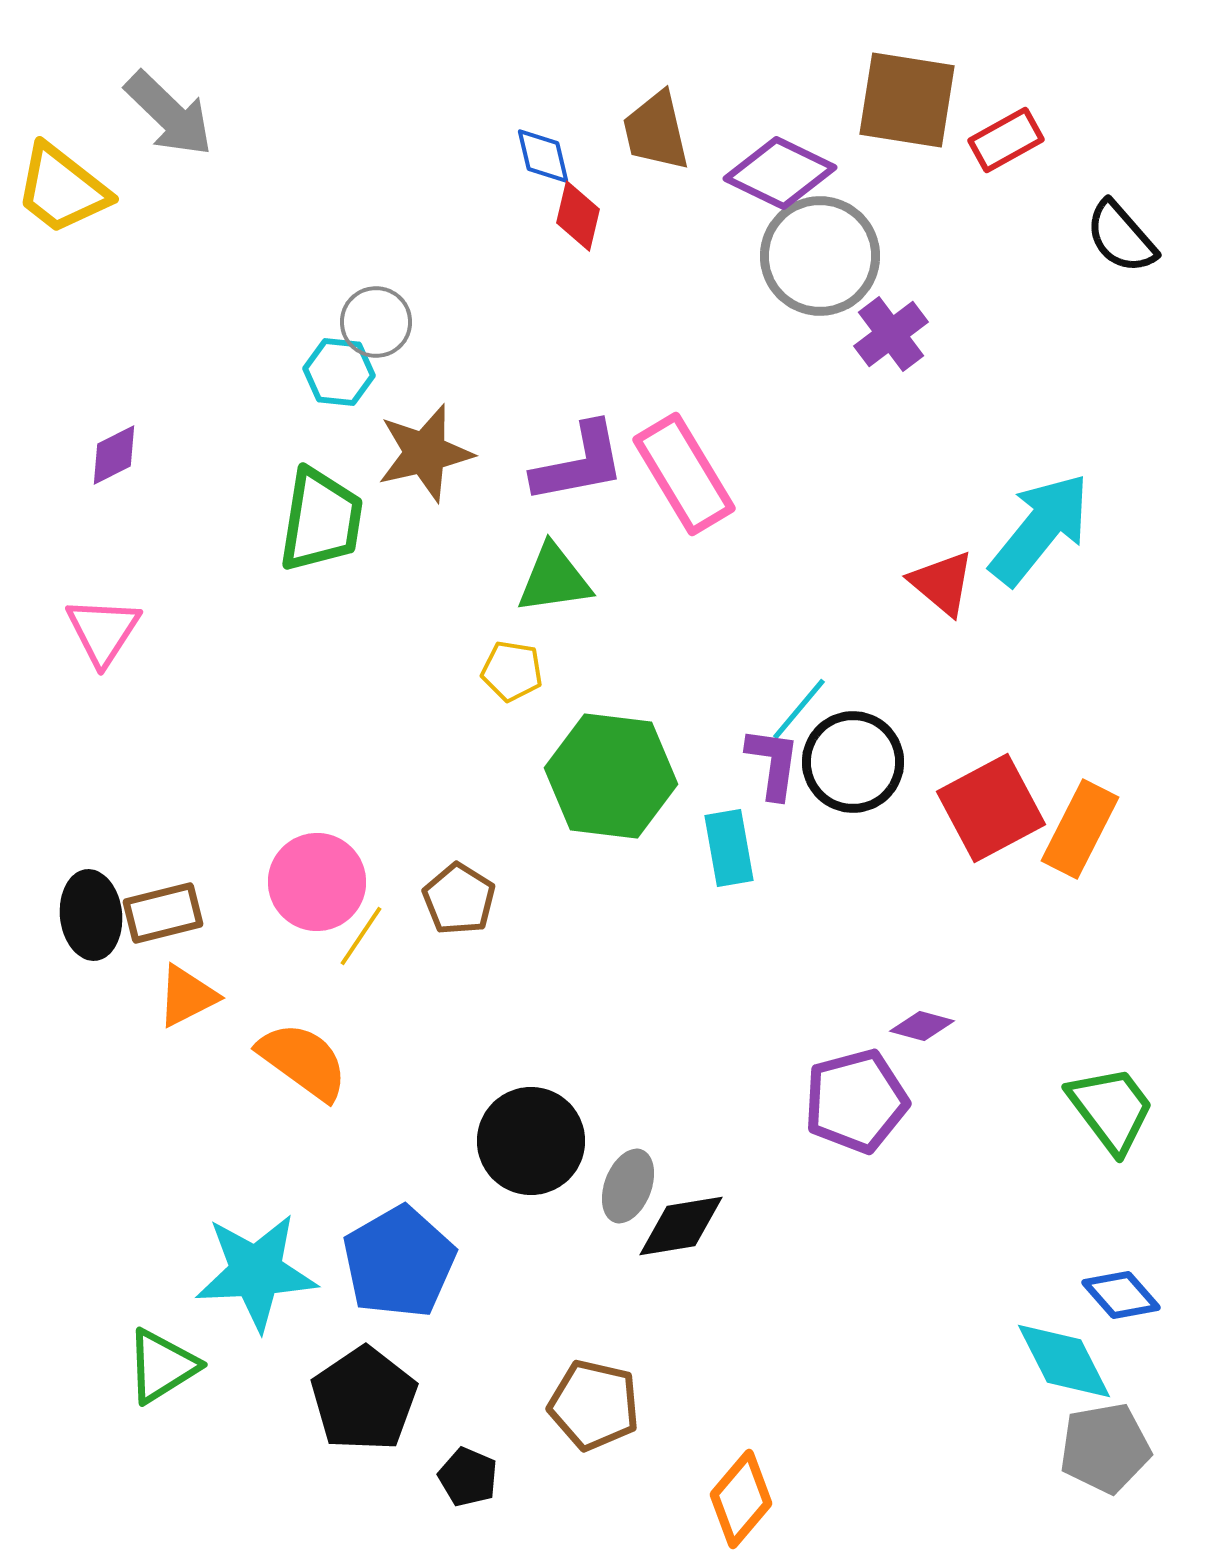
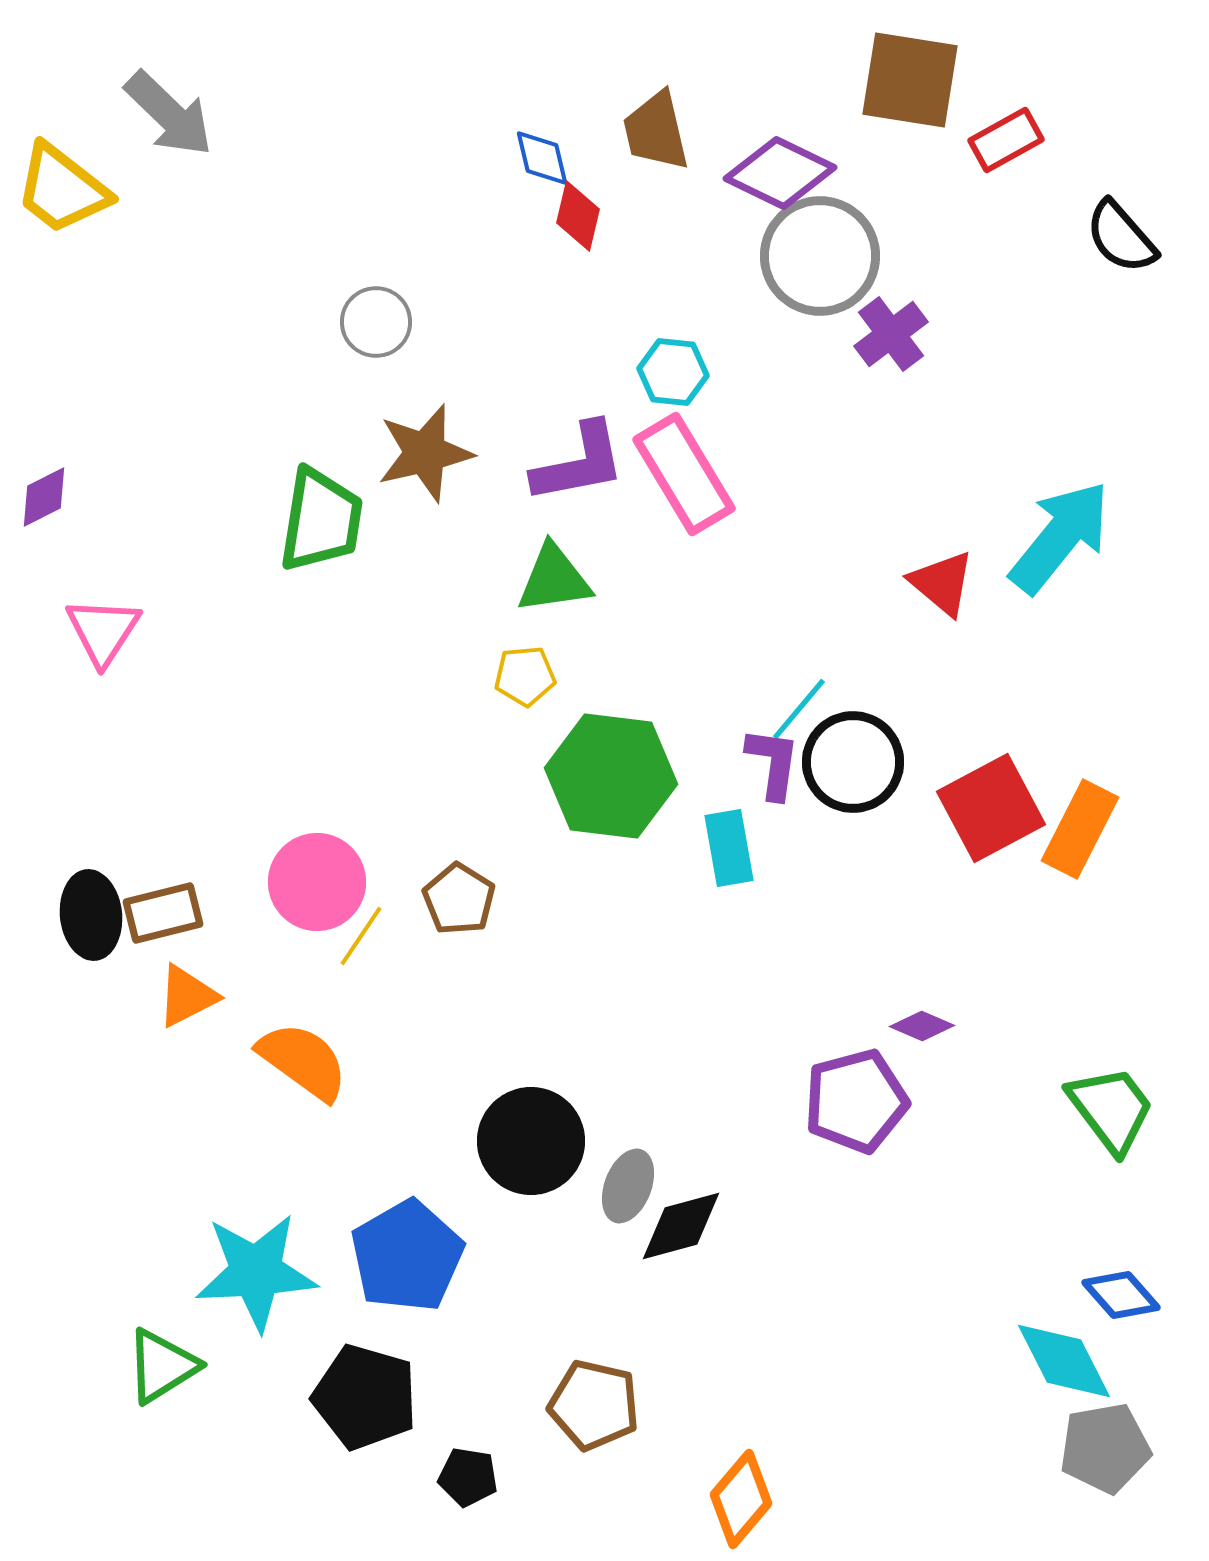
brown square at (907, 100): moved 3 px right, 20 px up
blue diamond at (543, 156): moved 1 px left, 2 px down
cyan hexagon at (339, 372): moved 334 px right
purple diamond at (114, 455): moved 70 px left, 42 px down
cyan arrow at (1040, 529): moved 20 px right, 8 px down
yellow pentagon at (512, 671): moved 13 px right, 5 px down; rotated 14 degrees counterclockwise
purple diamond at (922, 1026): rotated 8 degrees clockwise
black diamond at (681, 1226): rotated 6 degrees counterclockwise
blue pentagon at (399, 1262): moved 8 px right, 6 px up
black pentagon at (364, 1399): moved 1 px right, 2 px up; rotated 22 degrees counterclockwise
black pentagon at (468, 1477): rotated 14 degrees counterclockwise
